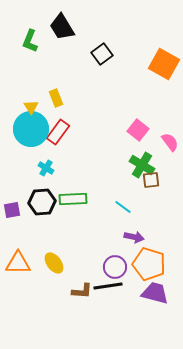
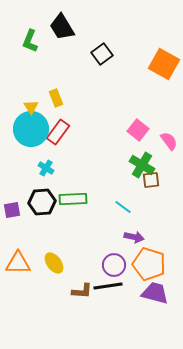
pink semicircle: moved 1 px left, 1 px up
purple circle: moved 1 px left, 2 px up
